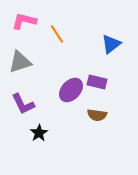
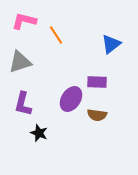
orange line: moved 1 px left, 1 px down
purple rectangle: rotated 12 degrees counterclockwise
purple ellipse: moved 9 px down; rotated 10 degrees counterclockwise
purple L-shape: rotated 40 degrees clockwise
black star: rotated 18 degrees counterclockwise
